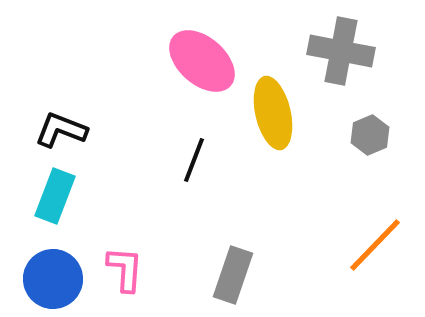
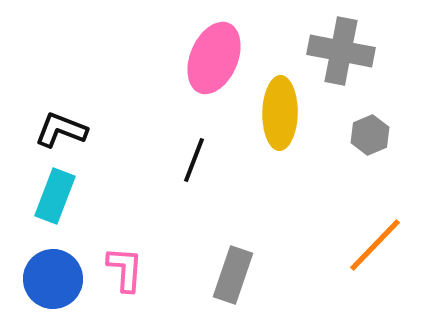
pink ellipse: moved 12 px right, 3 px up; rotated 72 degrees clockwise
yellow ellipse: moved 7 px right; rotated 14 degrees clockwise
